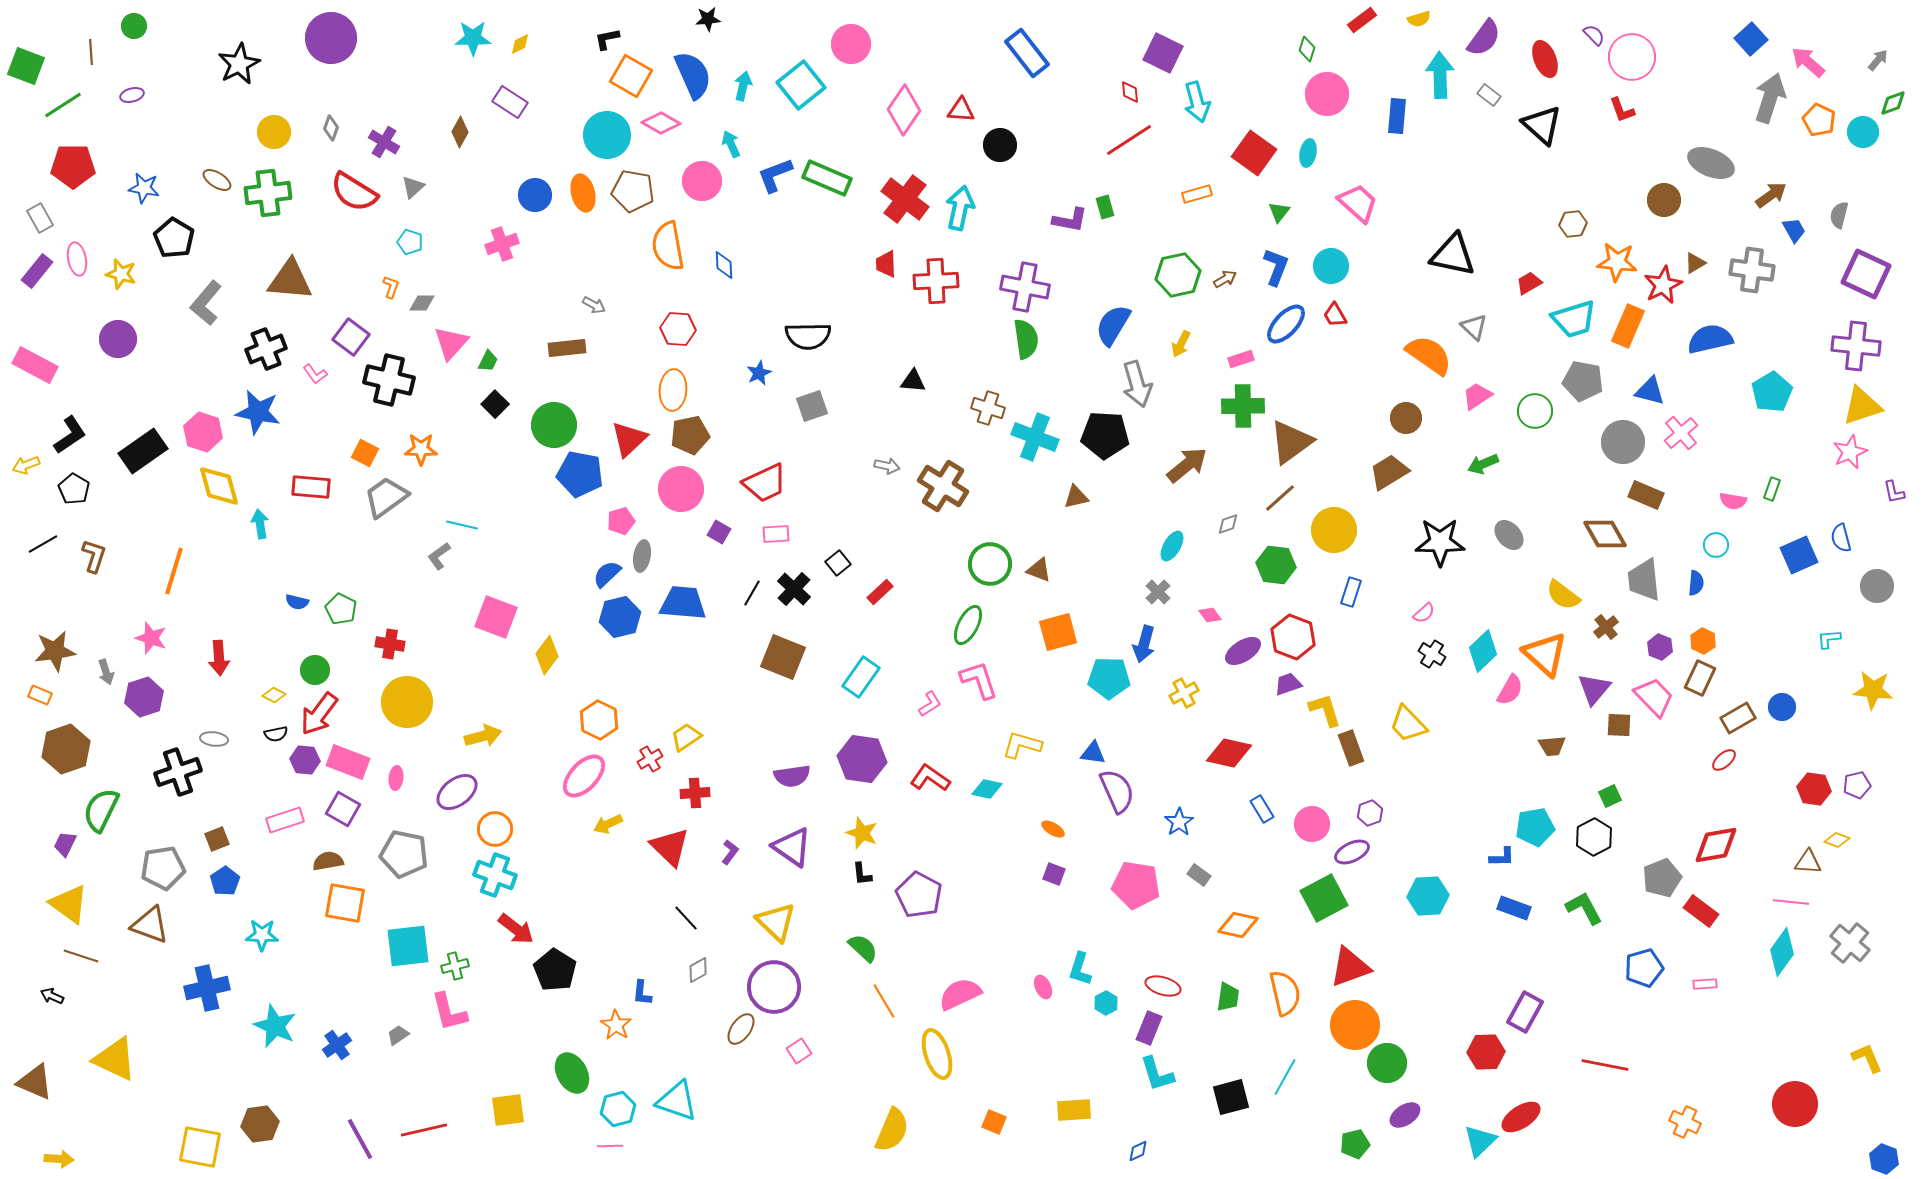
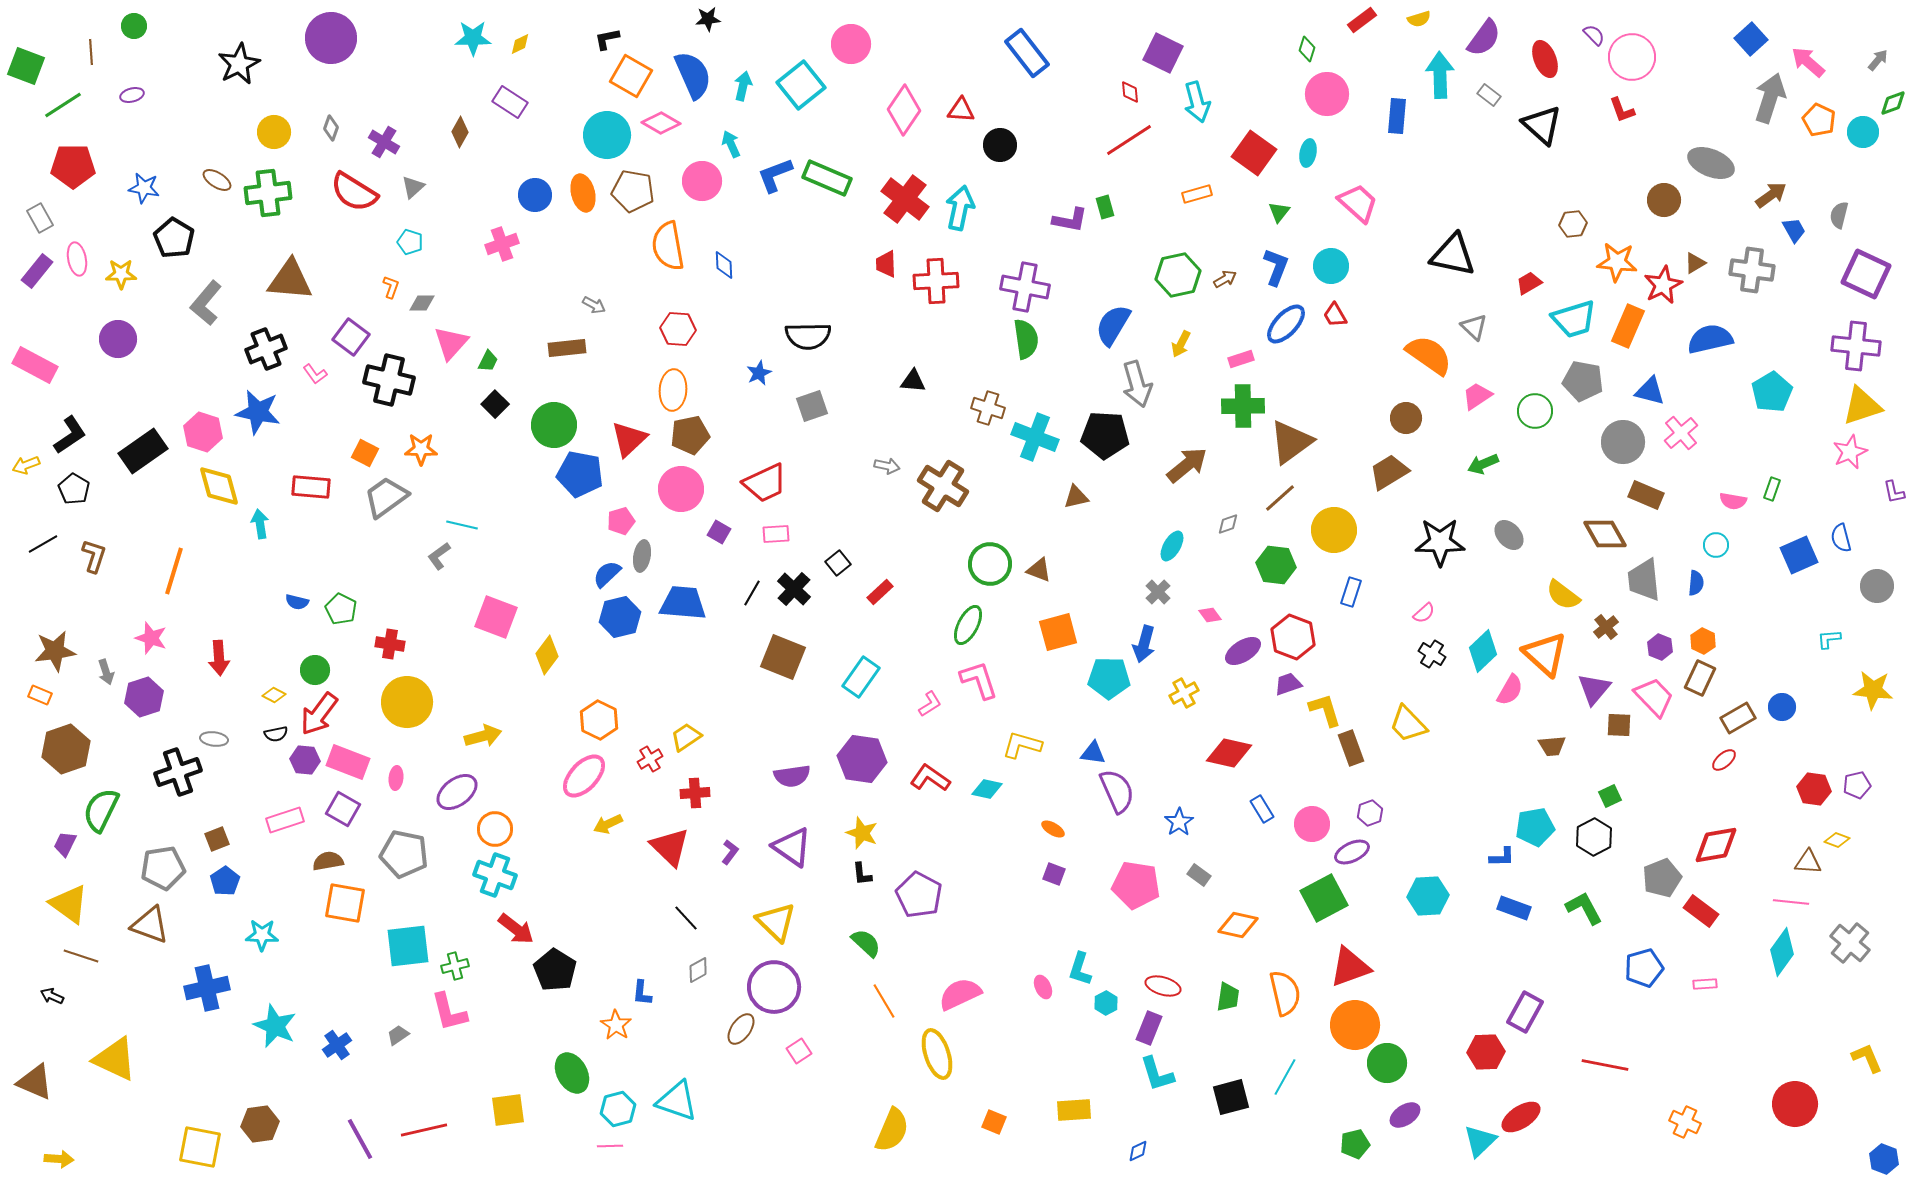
yellow star at (121, 274): rotated 16 degrees counterclockwise
green semicircle at (863, 948): moved 3 px right, 5 px up
